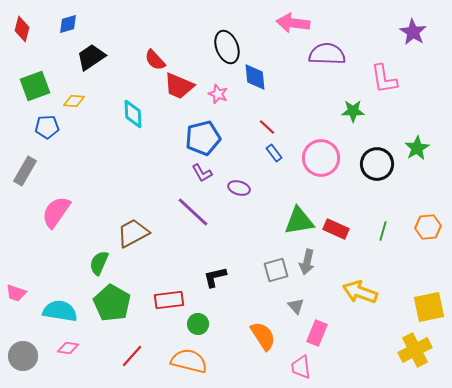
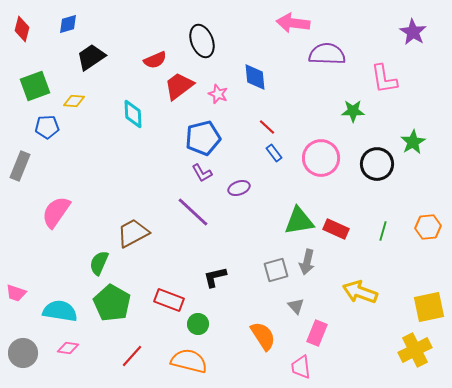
black ellipse at (227, 47): moved 25 px left, 6 px up
red semicircle at (155, 60): rotated 70 degrees counterclockwise
red trapezoid at (179, 86): rotated 120 degrees clockwise
green star at (417, 148): moved 4 px left, 6 px up
gray rectangle at (25, 171): moved 5 px left, 5 px up; rotated 8 degrees counterclockwise
purple ellipse at (239, 188): rotated 35 degrees counterclockwise
red rectangle at (169, 300): rotated 28 degrees clockwise
gray circle at (23, 356): moved 3 px up
